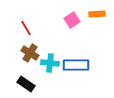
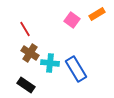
orange rectangle: rotated 28 degrees counterclockwise
pink square: rotated 21 degrees counterclockwise
red line: moved 1 px left, 1 px down
blue rectangle: moved 4 px down; rotated 60 degrees clockwise
black rectangle: moved 1 px down
